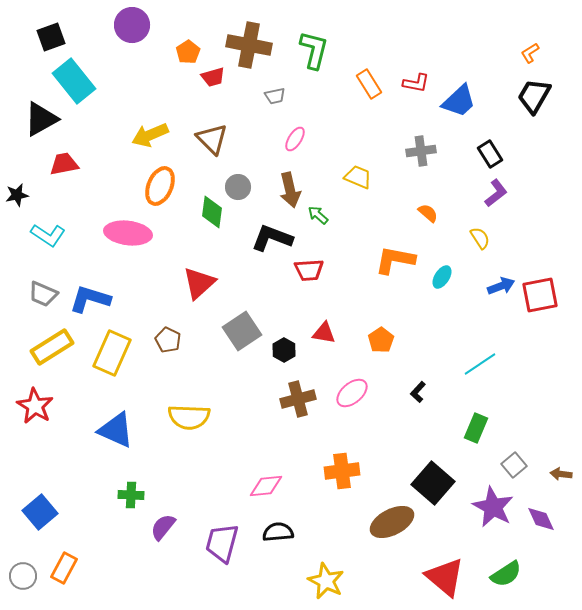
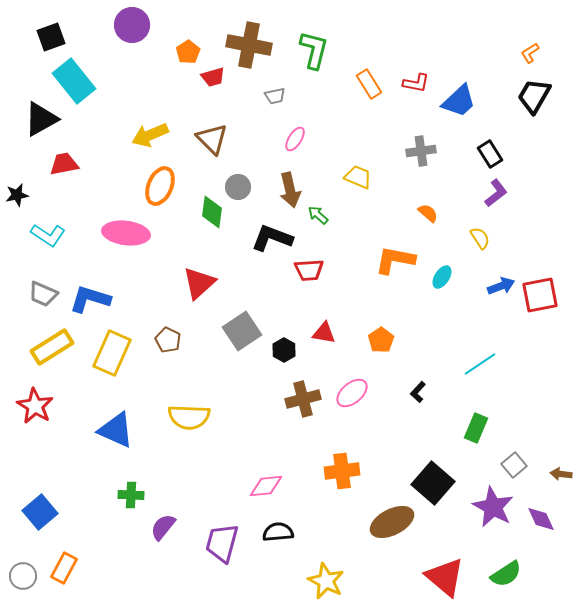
pink ellipse at (128, 233): moved 2 px left
brown cross at (298, 399): moved 5 px right
